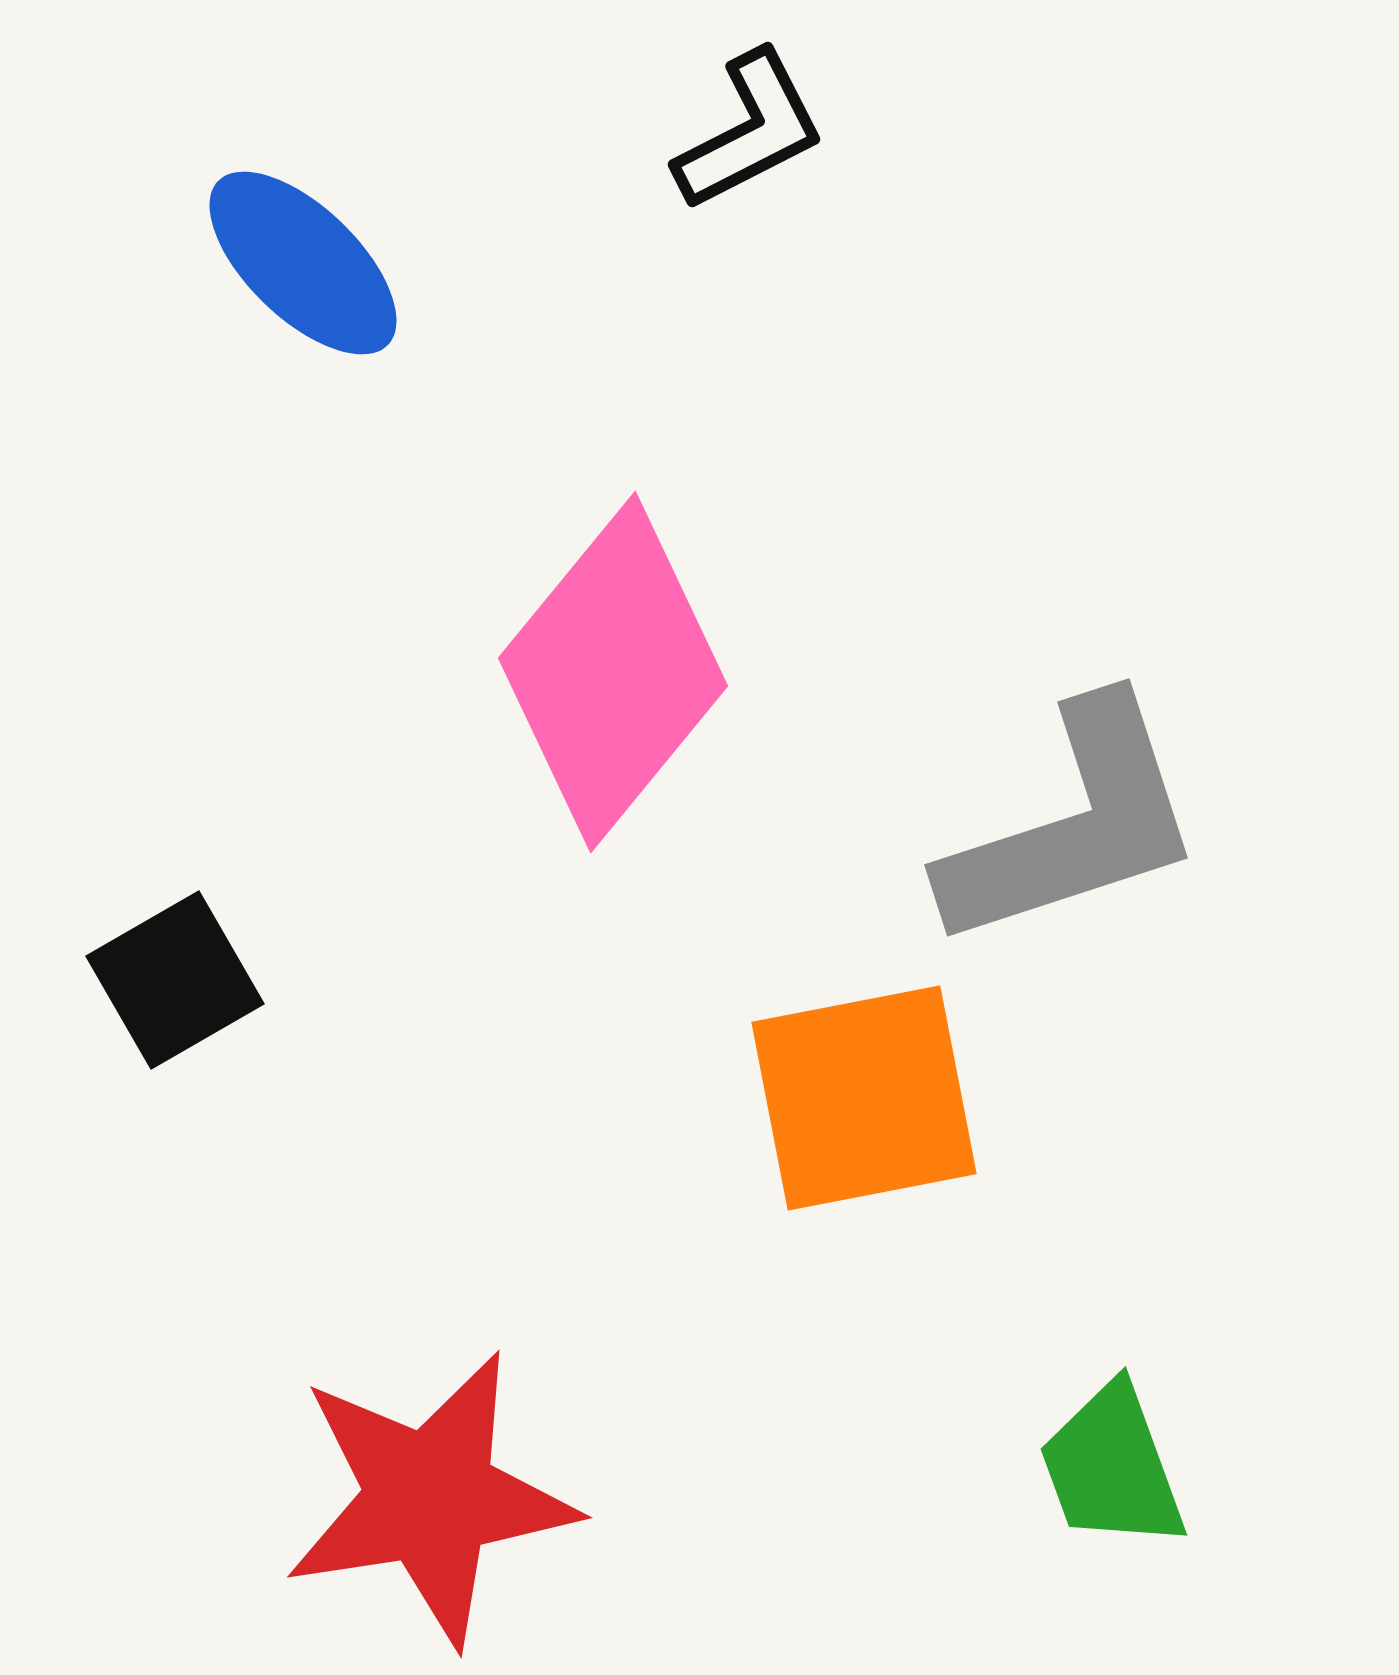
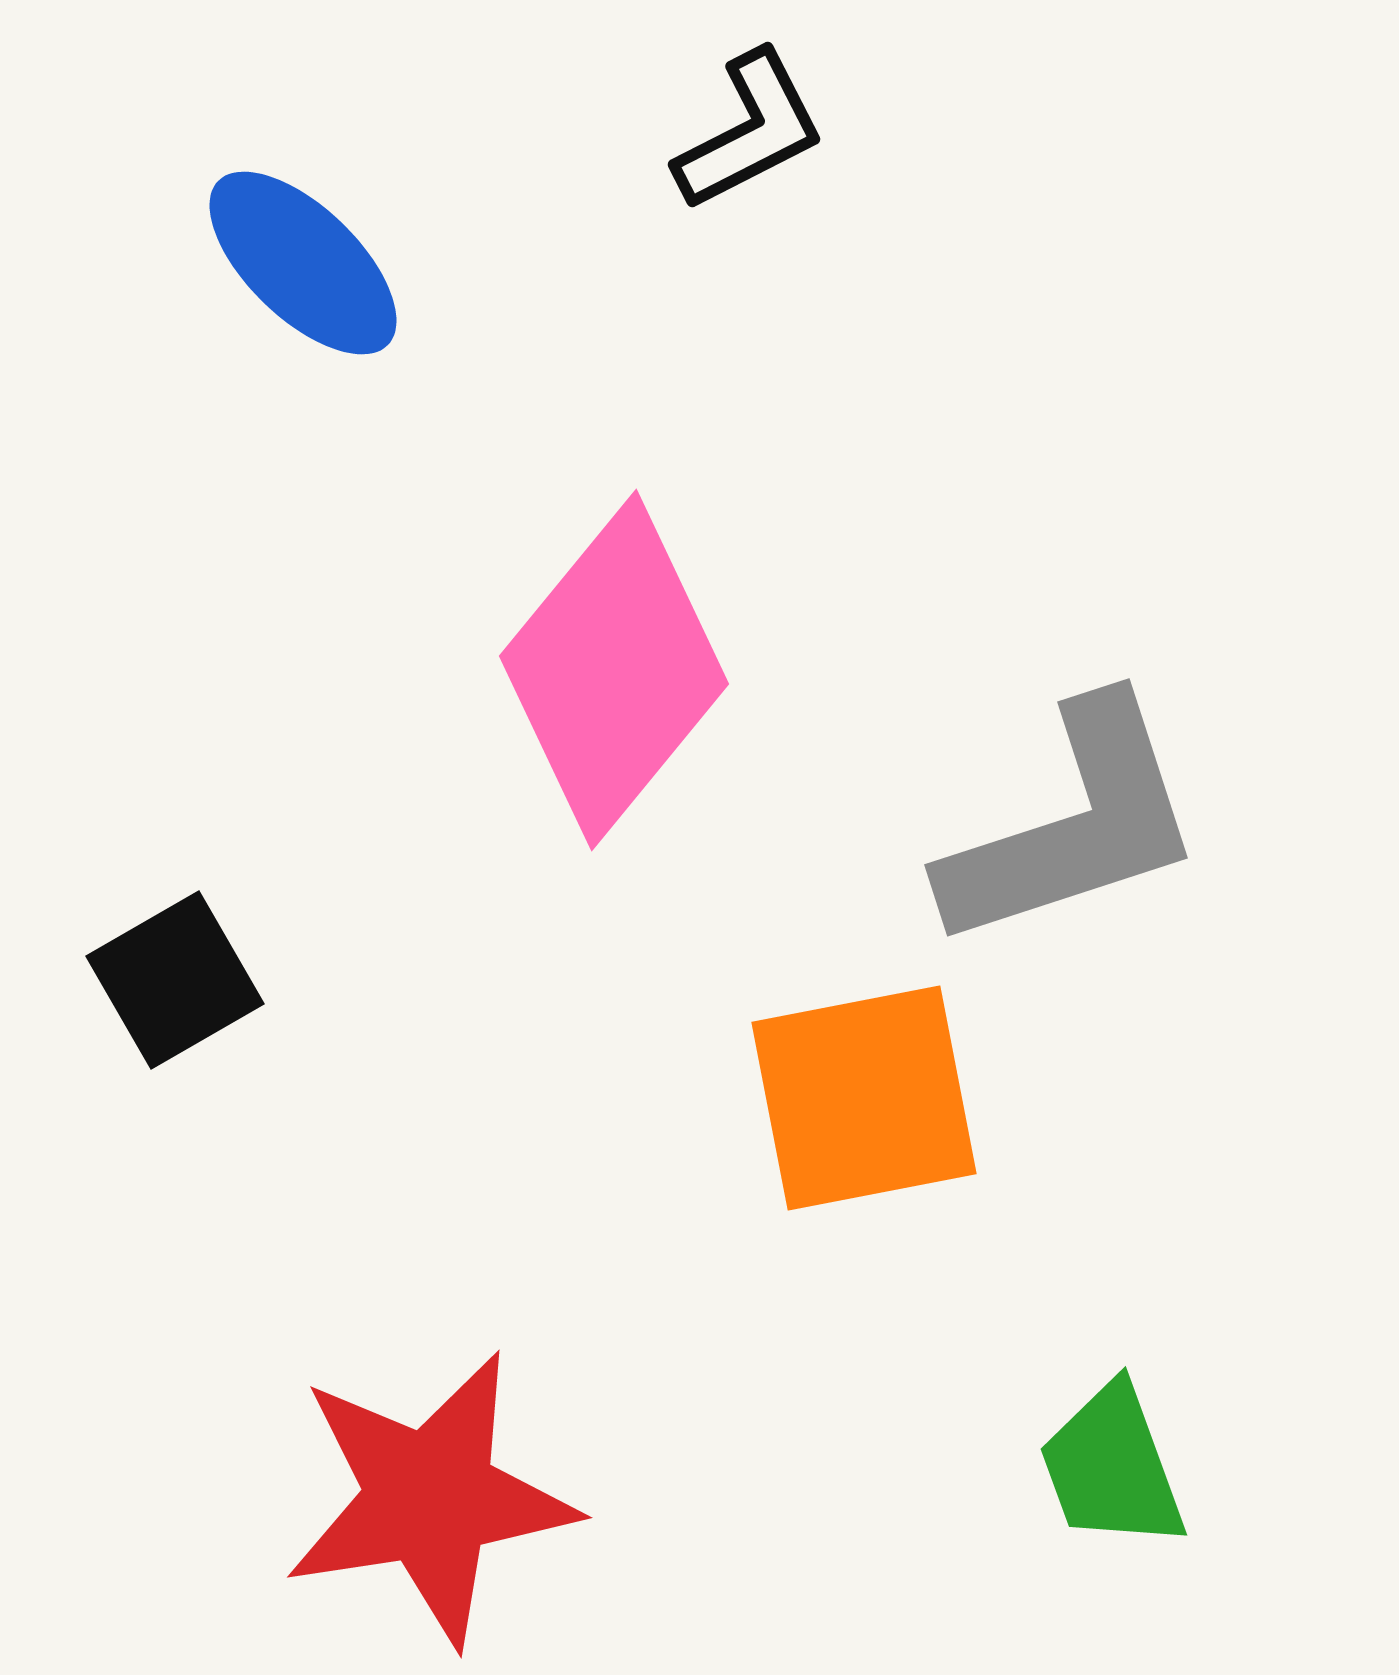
pink diamond: moved 1 px right, 2 px up
